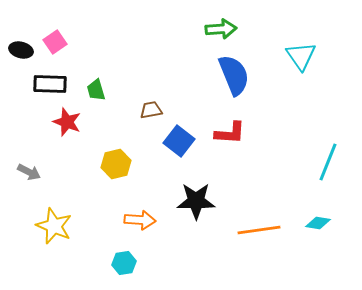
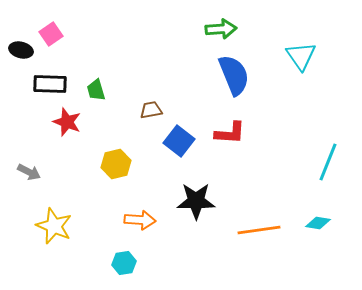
pink square: moved 4 px left, 8 px up
